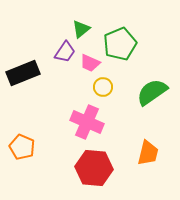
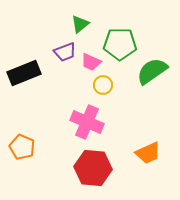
green triangle: moved 1 px left, 5 px up
green pentagon: rotated 24 degrees clockwise
purple trapezoid: rotated 35 degrees clockwise
pink trapezoid: moved 1 px right, 1 px up
black rectangle: moved 1 px right
yellow circle: moved 2 px up
green semicircle: moved 21 px up
orange trapezoid: rotated 52 degrees clockwise
red hexagon: moved 1 px left
